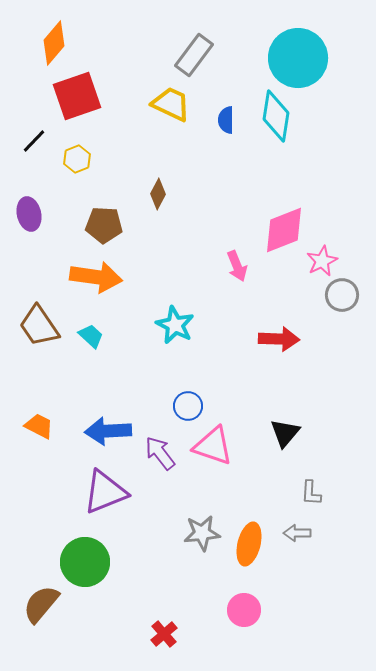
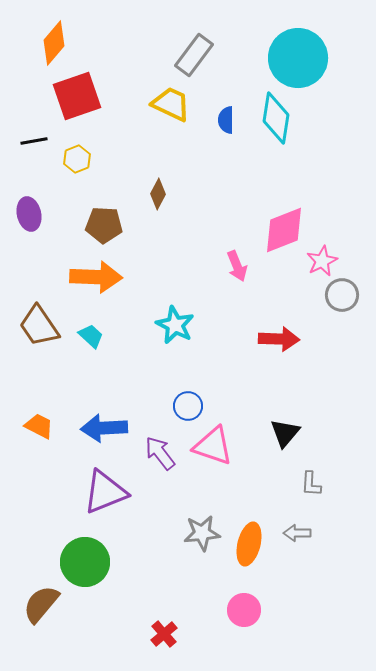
cyan diamond: moved 2 px down
black line: rotated 36 degrees clockwise
orange arrow: rotated 6 degrees counterclockwise
blue arrow: moved 4 px left, 3 px up
gray L-shape: moved 9 px up
